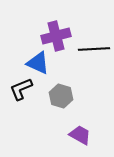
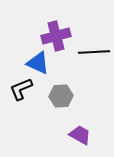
black line: moved 3 px down
gray hexagon: rotated 20 degrees counterclockwise
